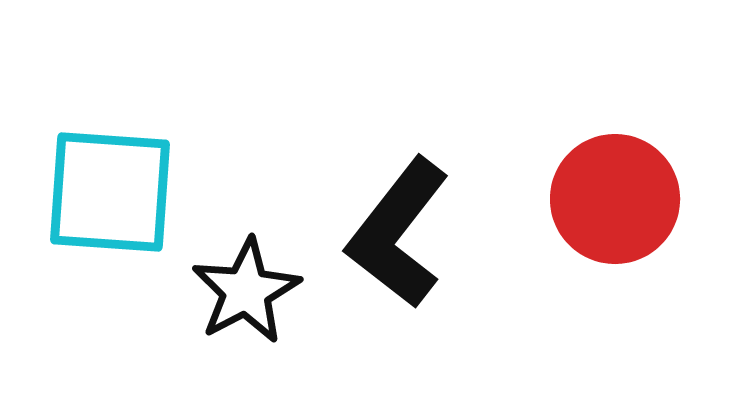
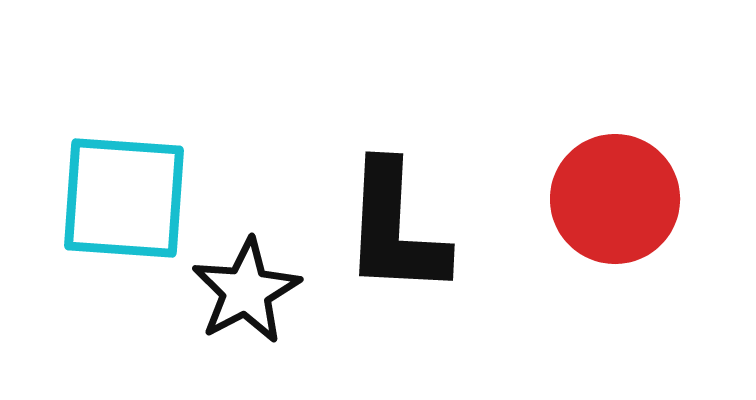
cyan square: moved 14 px right, 6 px down
black L-shape: moved 3 px left, 4 px up; rotated 35 degrees counterclockwise
